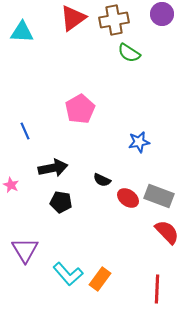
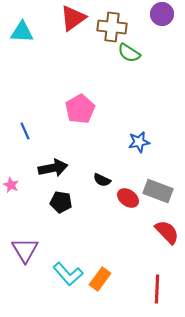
brown cross: moved 2 px left, 7 px down; rotated 16 degrees clockwise
gray rectangle: moved 1 px left, 5 px up
